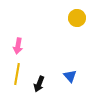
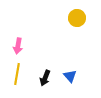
black arrow: moved 6 px right, 6 px up
